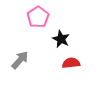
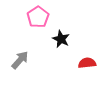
red semicircle: moved 16 px right
